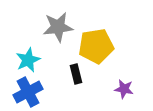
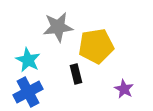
cyan star: rotated 20 degrees counterclockwise
purple star: rotated 18 degrees clockwise
